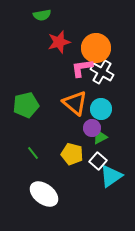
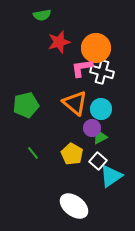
white cross: rotated 15 degrees counterclockwise
yellow pentagon: rotated 15 degrees clockwise
white ellipse: moved 30 px right, 12 px down
